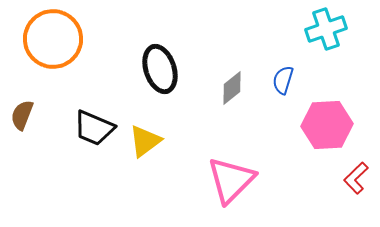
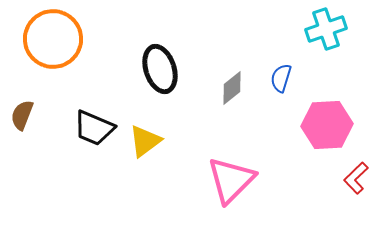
blue semicircle: moved 2 px left, 2 px up
